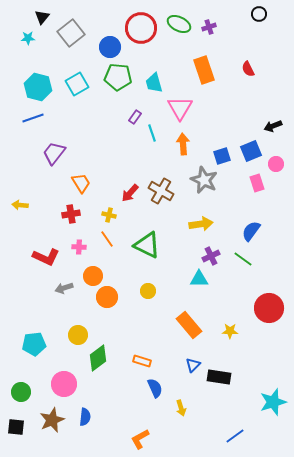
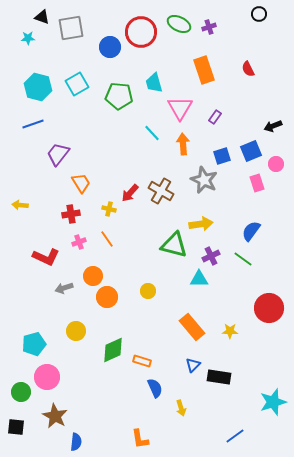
black triangle at (42, 17): rotated 49 degrees counterclockwise
red circle at (141, 28): moved 4 px down
gray square at (71, 33): moved 5 px up; rotated 28 degrees clockwise
green pentagon at (118, 77): moved 1 px right, 19 px down
purple rectangle at (135, 117): moved 80 px right
blue line at (33, 118): moved 6 px down
cyan line at (152, 133): rotated 24 degrees counterclockwise
purple trapezoid at (54, 153): moved 4 px right, 1 px down
yellow cross at (109, 215): moved 6 px up
green triangle at (147, 245): moved 27 px right; rotated 12 degrees counterclockwise
pink cross at (79, 247): moved 5 px up; rotated 24 degrees counterclockwise
orange rectangle at (189, 325): moved 3 px right, 2 px down
yellow circle at (78, 335): moved 2 px left, 4 px up
cyan pentagon at (34, 344): rotated 10 degrees counterclockwise
green diamond at (98, 358): moved 15 px right, 8 px up; rotated 12 degrees clockwise
pink circle at (64, 384): moved 17 px left, 7 px up
blue semicircle at (85, 417): moved 9 px left, 25 px down
brown star at (52, 420): moved 3 px right, 4 px up; rotated 20 degrees counterclockwise
orange L-shape at (140, 439): rotated 70 degrees counterclockwise
